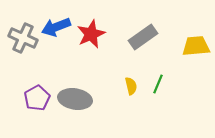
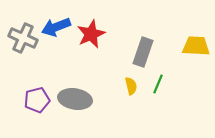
gray rectangle: moved 15 px down; rotated 36 degrees counterclockwise
yellow trapezoid: rotated 8 degrees clockwise
purple pentagon: moved 2 px down; rotated 15 degrees clockwise
